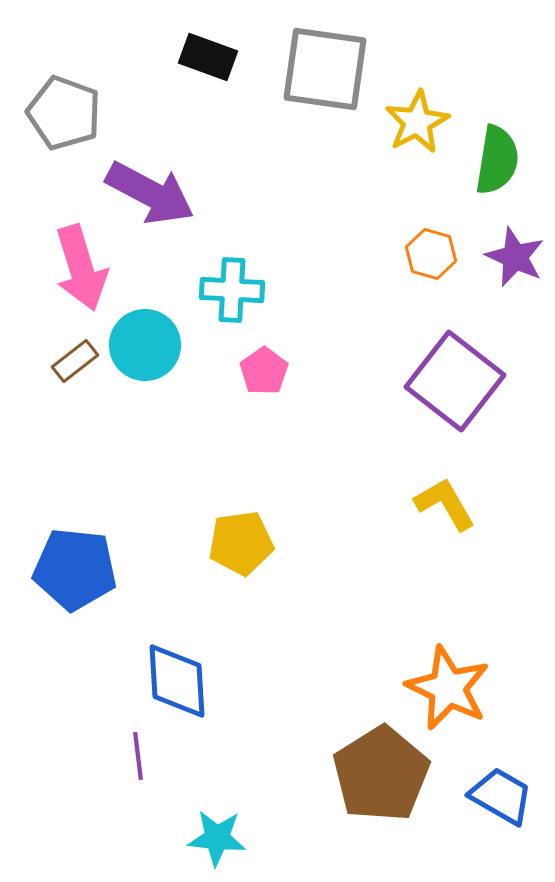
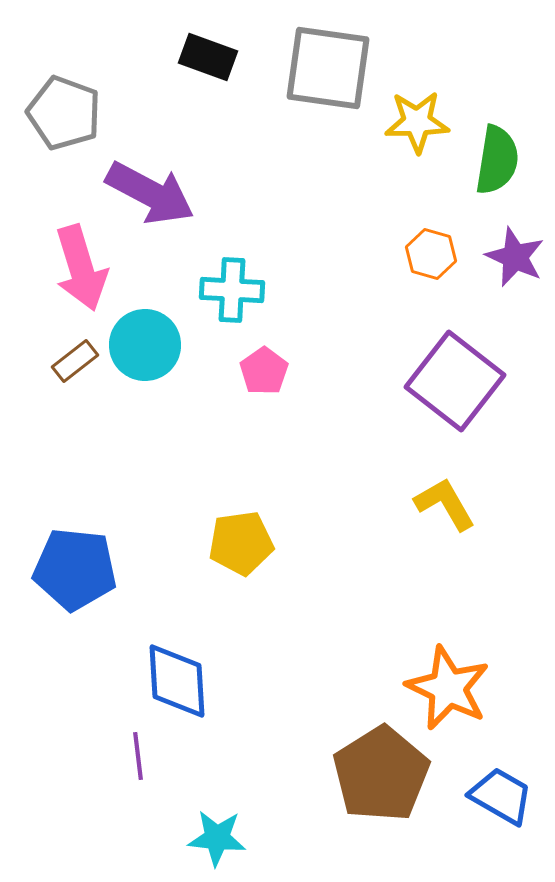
gray square: moved 3 px right, 1 px up
yellow star: rotated 26 degrees clockwise
